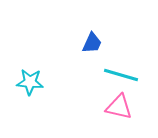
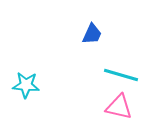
blue trapezoid: moved 9 px up
cyan star: moved 4 px left, 3 px down
